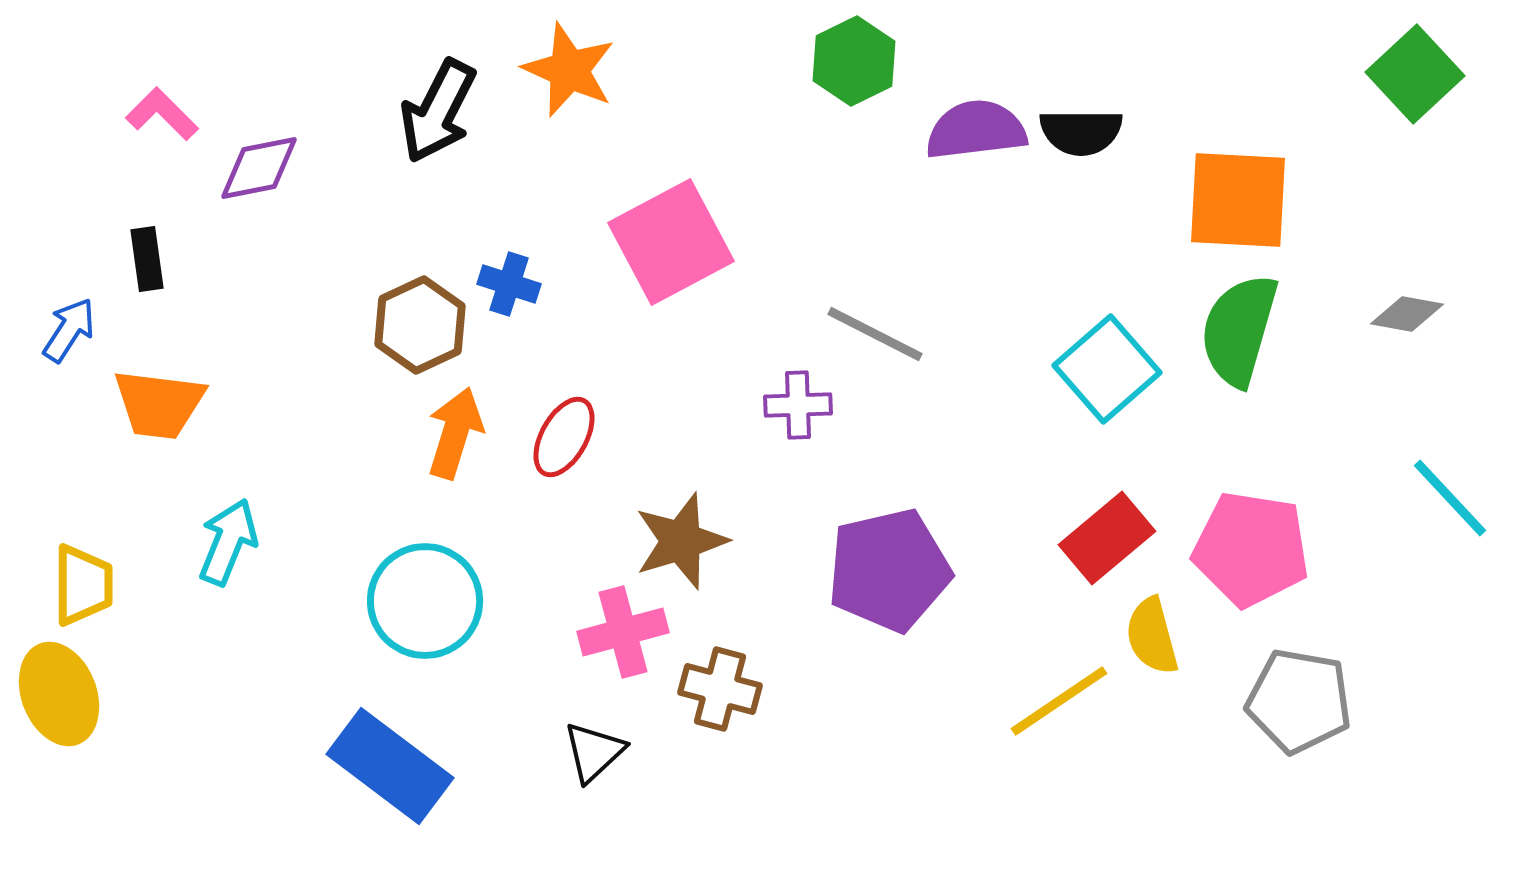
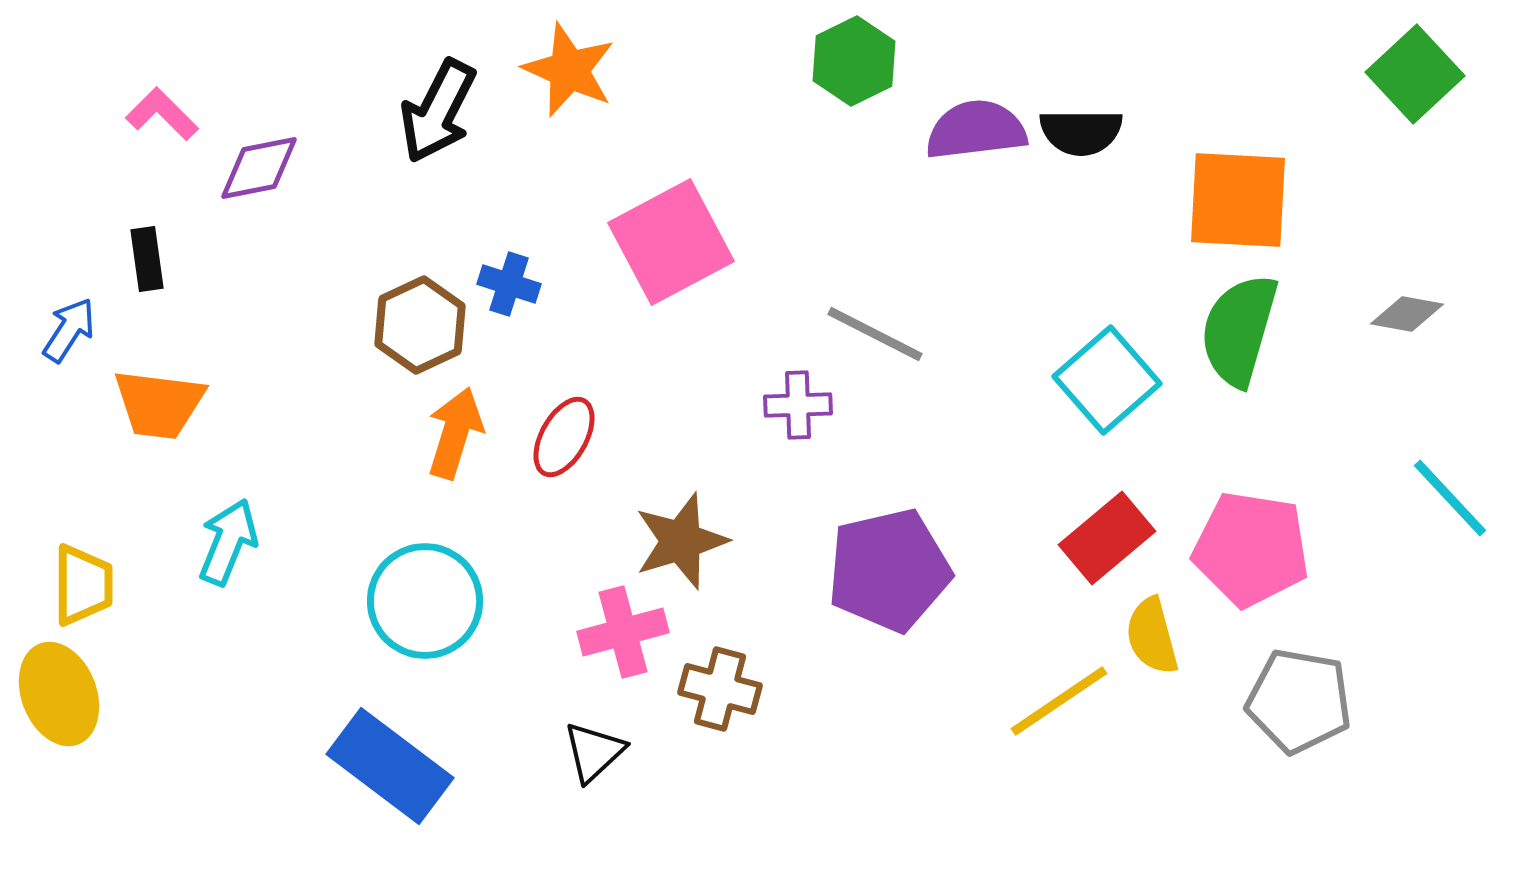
cyan square: moved 11 px down
